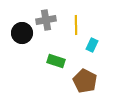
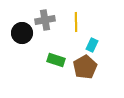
gray cross: moved 1 px left
yellow line: moved 3 px up
green rectangle: moved 1 px up
brown pentagon: moved 14 px up; rotated 15 degrees clockwise
